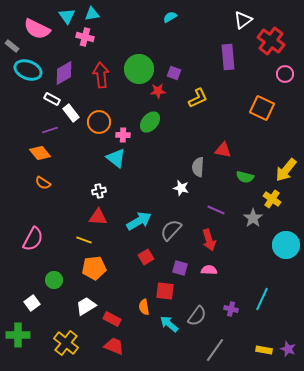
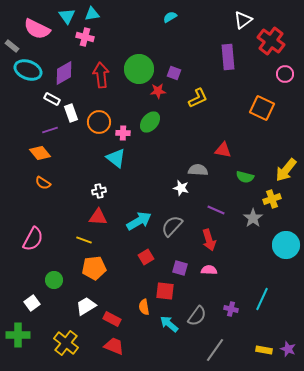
white rectangle at (71, 113): rotated 18 degrees clockwise
pink cross at (123, 135): moved 2 px up
gray semicircle at (198, 167): moved 3 px down; rotated 90 degrees clockwise
yellow cross at (272, 199): rotated 36 degrees clockwise
gray semicircle at (171, 230): moved 1 px right, 4 px up
